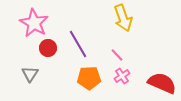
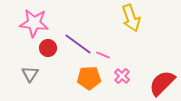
yellow arrow: moved 8 px right
pink star: rotated 24 degrees counterclockwise
purple line: rotated 24 degrees counterclockwise
pink line: moved 14 px left; rotated 24 degrees counterclockwise
pink cross: rotated 14 degrees counterclockwise
red semicircle: rotated 68 degrees counterclockwise
